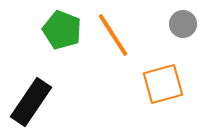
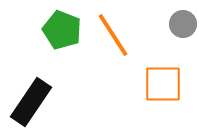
orange square: rotated 15 degrees clockwise
